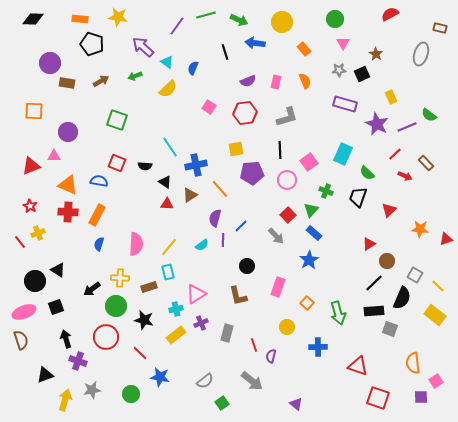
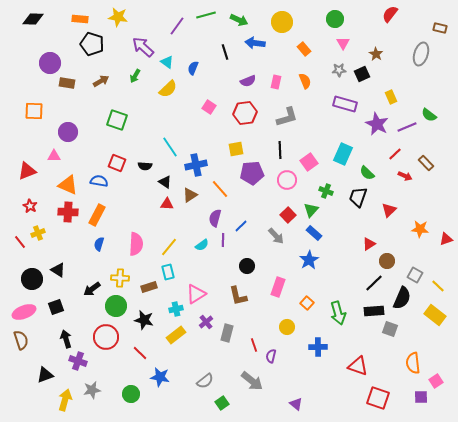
red semicircle at (390, 14): rotated 24 degrees counterclockwise
green arrow at (135, 76): rotated 40 degrees counterclockwise
red triangle at (31, 166): moved 4 px left, 5 px down
black circle at (35, 281): moved 3 px left, 2 px up
purple cross at (201, 323): moved 5 px right, 1 px up; rotated 16 degrees counterclockwise
